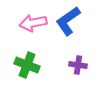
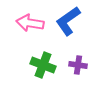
pink arrow: moved 3 px left; rotated 20 degrees clockwise
green cross: moved 16 px right
